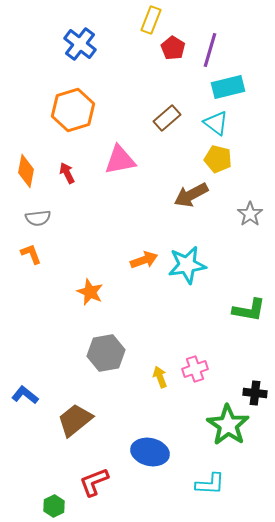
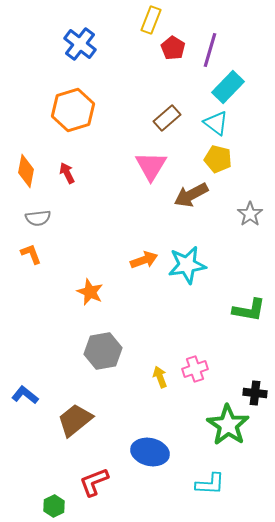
cyan rectangle: rotated 32 degrees counterclockwise
pink triangle: moved 31 px right, 6 px down; rotated 48 degrees counterclockwise
gray hexagon: moved 3 px left, 2 px up
